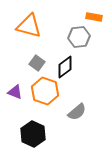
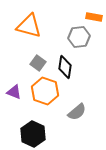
gray square: moved 1 px right
black diamond: rotated 45 degrees counterclockwise
purple triangle: moved 1 px left
